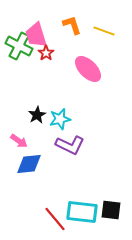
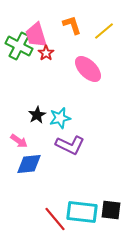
yellow line: rotated 60 degrees counterclockwise
cyan star: moved 1 px up
